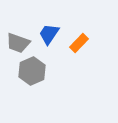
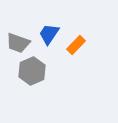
orange rectangle: moved 3 px left, 2 px down
